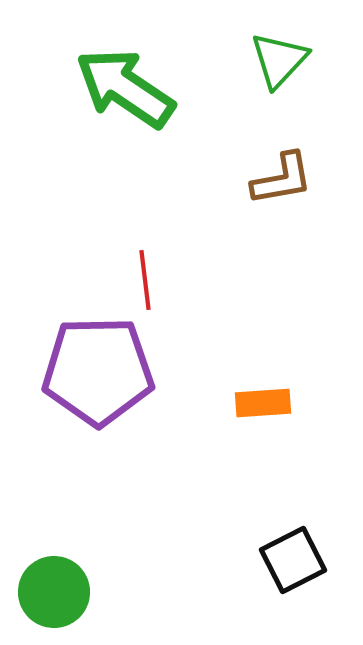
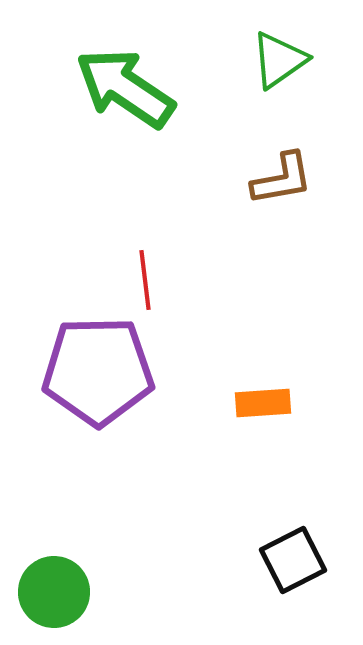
green triangle: rotated 12 degrees clockwise
